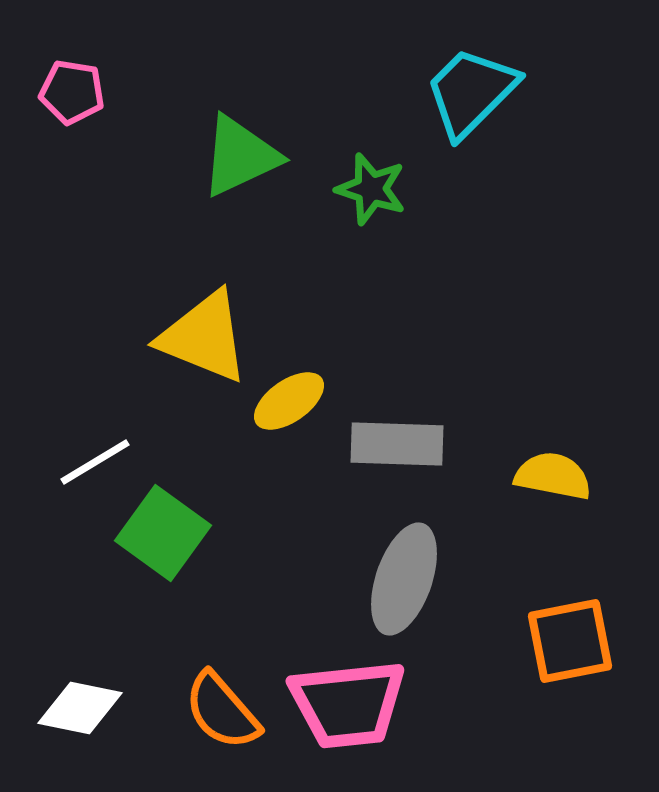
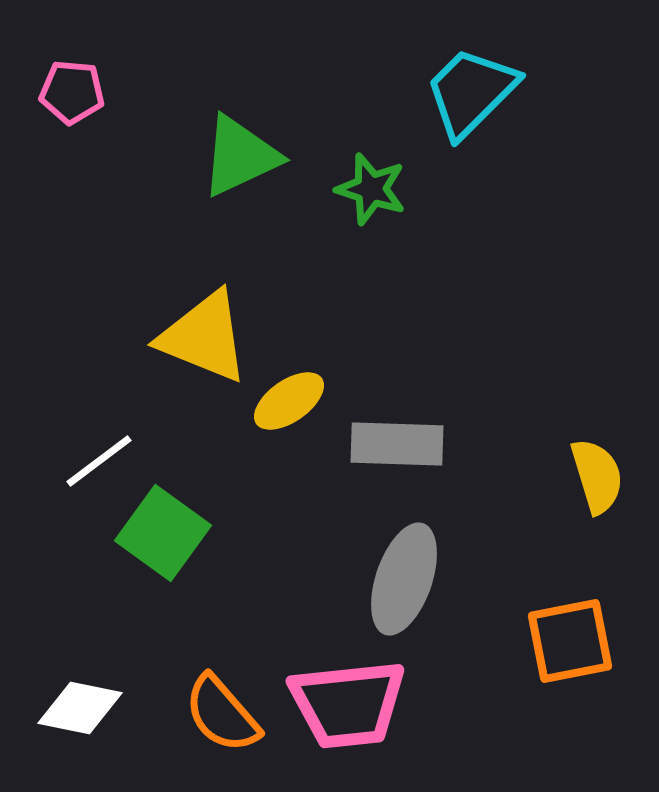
pink pentagon: rotated 4 degrees counterclockwise
white line: moved 4 px right, 1 px up; rotated 6 degrees counterclockwise
yellow semicircle: moved 44 px right; rotated 62 degrees clockwise
orange semicircle: moved 3 px down
